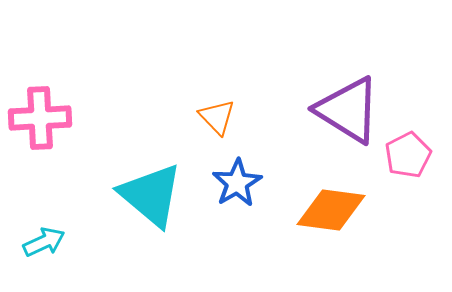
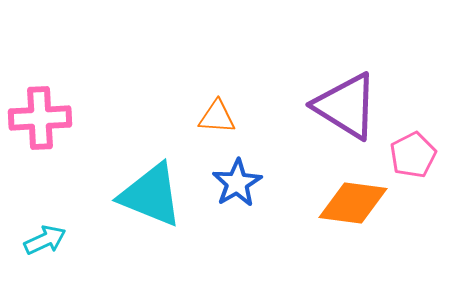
purple triangle: moved 2 px left, 4 px up
orange triangle: rotated 42 degrees counterclockwise
pink pentagon: moved 5 px right
cyan triangle: rotated 18 degrees counterclockwise
orange diamond: moved 22 px right, 7 px up
cyan arrow: moved 1 px right, 2 px up
